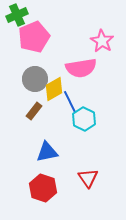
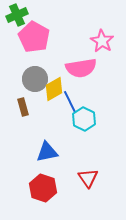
pink pentagon: rotated 20 degrees counterclockwise
brown rectangle: moved 11 px left, 4 px up; rotated 54 degrees counterclockwise
